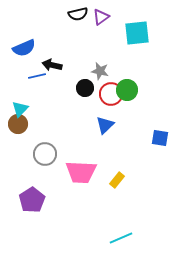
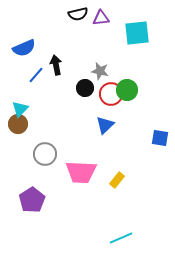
purple triangle: moved 1 px down; rotated 30 degrees clockwise
black arrow: moved 4 px right; rotated 66 degrees clockwise
blue line: moved 1 px left, 1 px up; rotated 36 degrees counterclockwise
